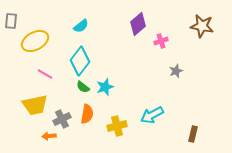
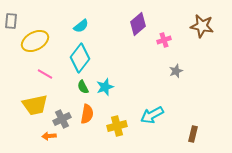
pink cross: moved 3 px right, 1 px up
cyan diamond: moved 3 px up
green semicircle: rotated 24 degrees clockwise
